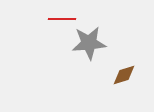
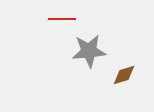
gray star: moved 8 px down
